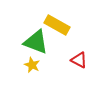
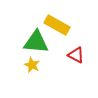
green triangle: rotated 16 degrees counterclockwise
red triangle: moved 3 px left, 5 px up
